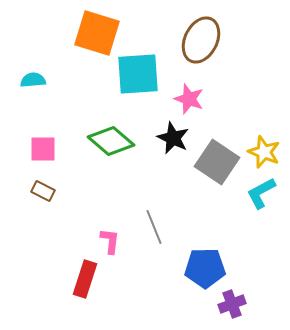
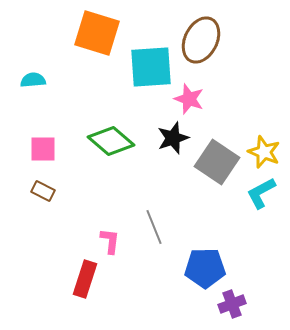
cyan square: moved 13 px right, 7 px up
black star: rotated 28 degrees clockwise
